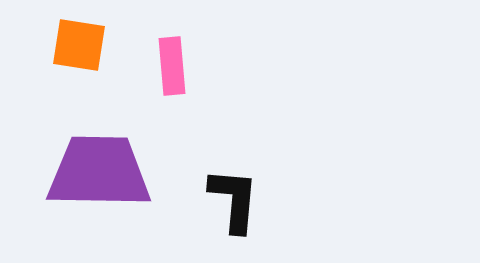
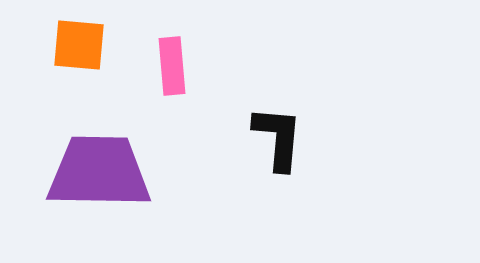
orange square: rotated 4 degrees counterclockwise
black L-shape: moved 44 px right, 62 px up
